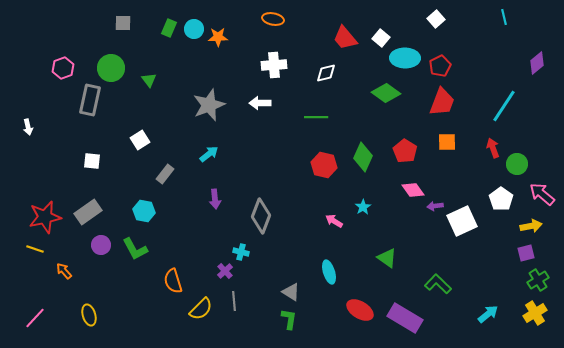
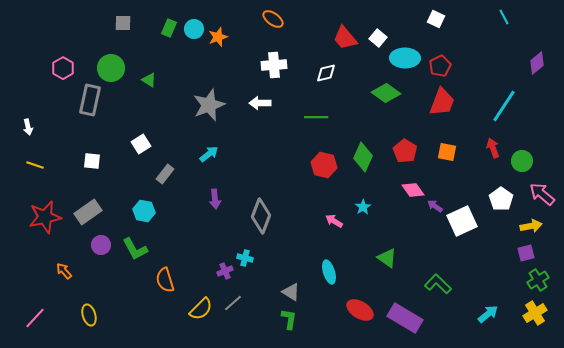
cyan line at (504, 17): rotated 14 degrees counterclockwise
orange ellipse at (273, 19): rotated 25 degrees clockwise
white square at (436, 19): rotated 24 degrees counterclockwise
orange star at (218, 37): rotated 18 degrees counterclockwise
white square at (381, 38): moved 3 px left
pink hexagon at (63, 68): rotated 10 degrees counterclockwise
green triangle at (149, 80): rotated 21 degrees counterclockwise
white square at (140, 140): moved 1 px right, 4 px down
orange square at (447, 142): moved 10 px down; rotated 12 degrees clockwise
green circle at (517, 164): moved 5 px right, 3 px up
purple arrow at (435, 206): rotated 42 degrees clockwise
yellow line at (35, 249): moved 84 px up
cyan cross at (241, 252): moved 4 px right, 6 px down
purple cross at (225, 271): rotated 21 degrees clockwise
orange semicircle at (173, 281): moved 8 px left, 1 px up
gray line at (234, 301): moved 1 px left, 2 px down; rotated 54 degrees clockwise
